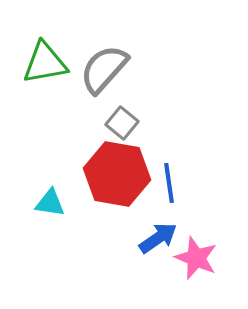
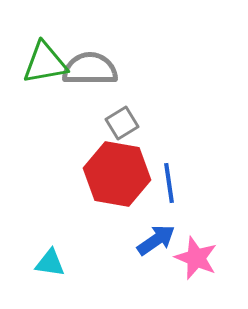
gray semicircle: moved 14 px left; rotated 48 degrees clockwise
gray square: rotated 20 degrees clockwise
cyan triangle: moved 60 px down
blue arrow: moved 2 px left, 2 px down
